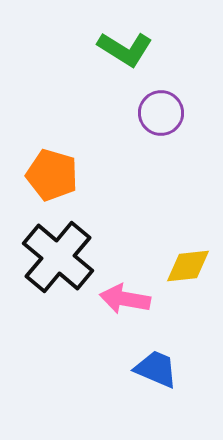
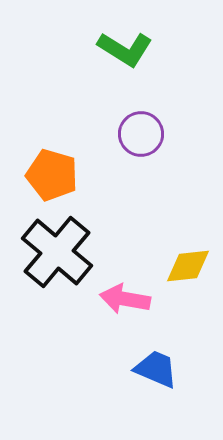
purple circle: moved 20 px left, 21 px down
black cross: moved 1 px left, 5 px up
